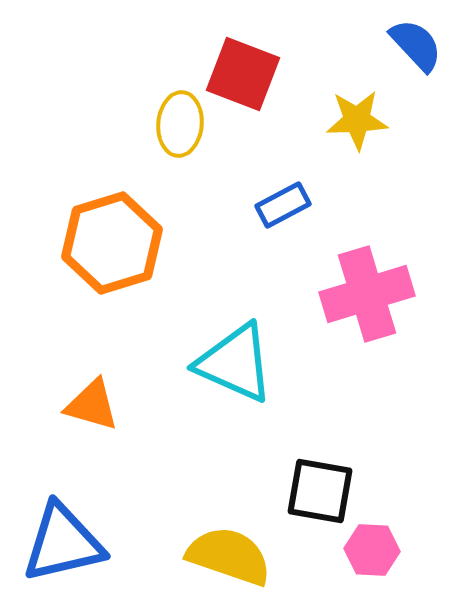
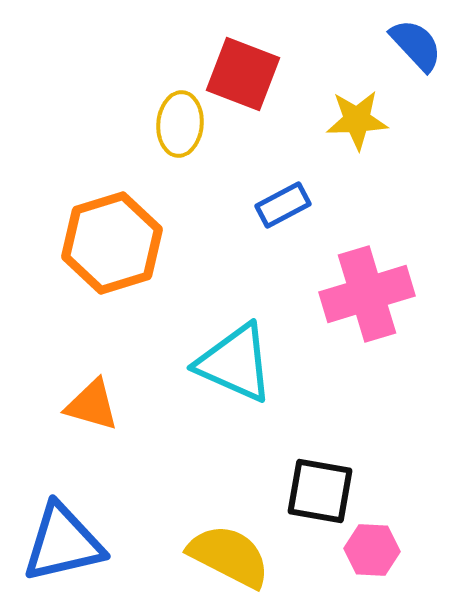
yellow semicircle: rotated 8 degrees clockwise
